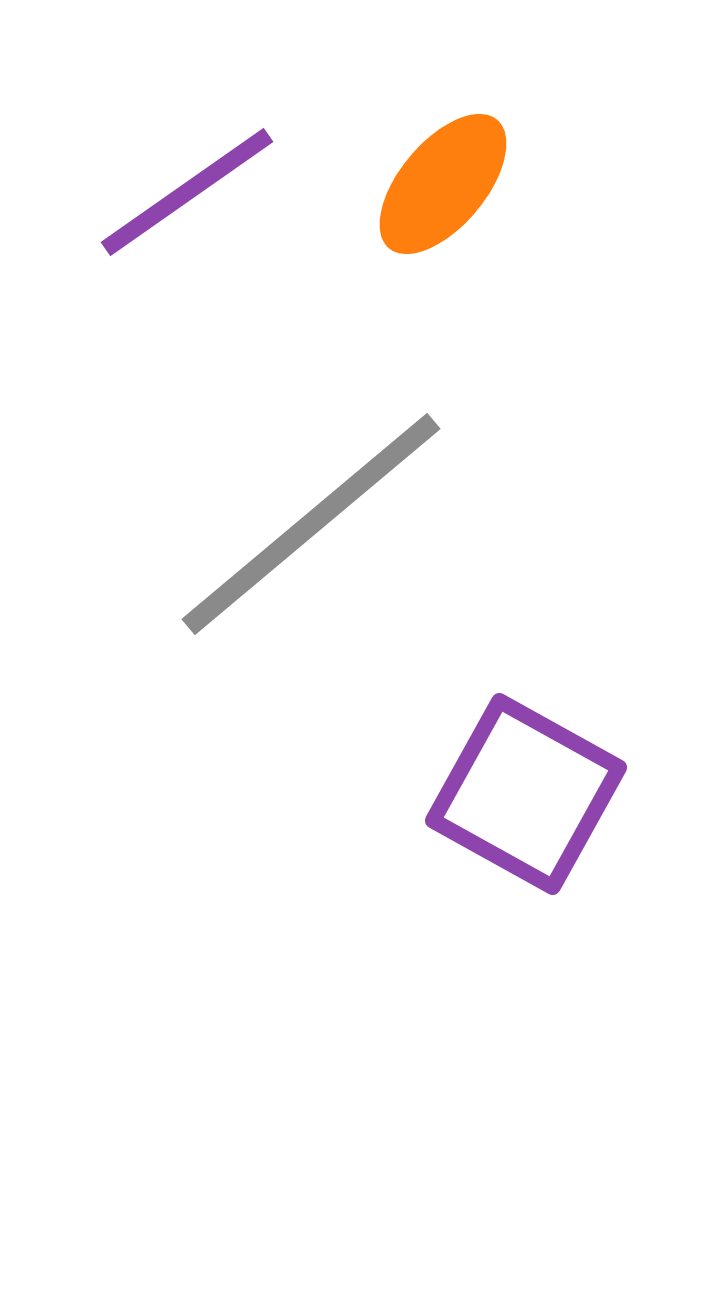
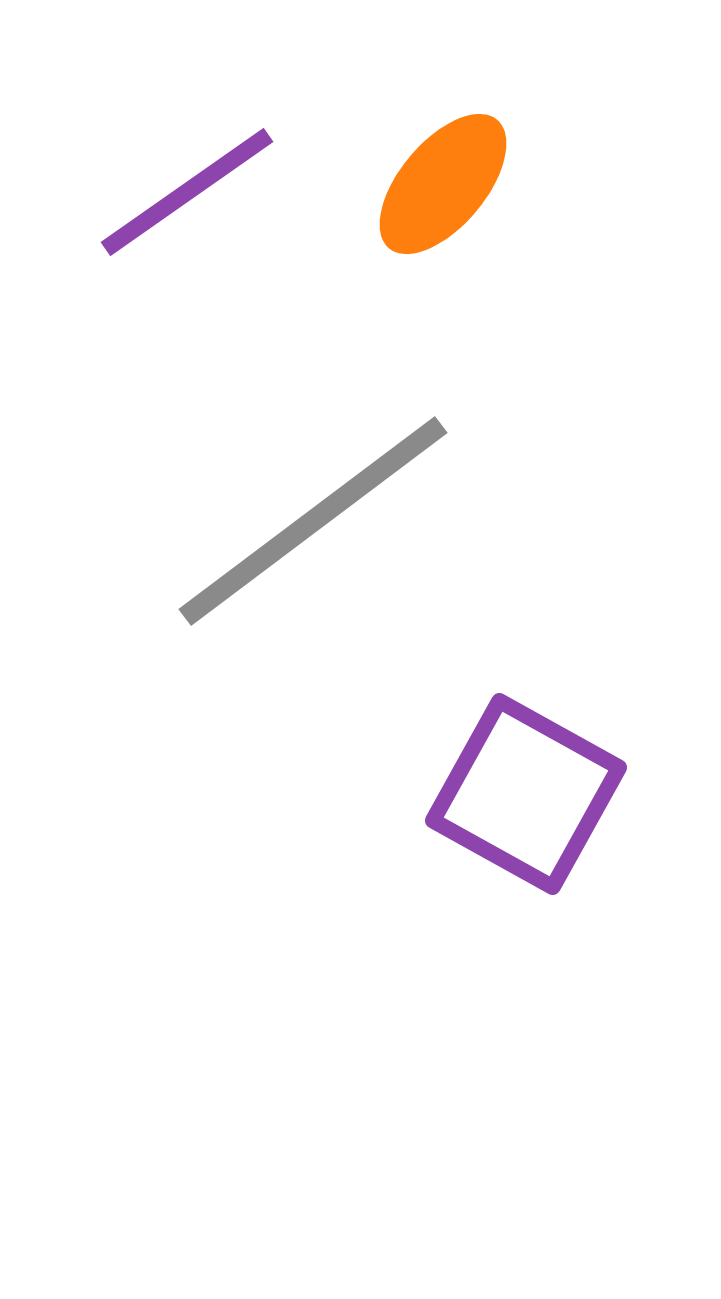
gray line: moved 2 px right, 3 px up; rotated 3 degrees clockwise
